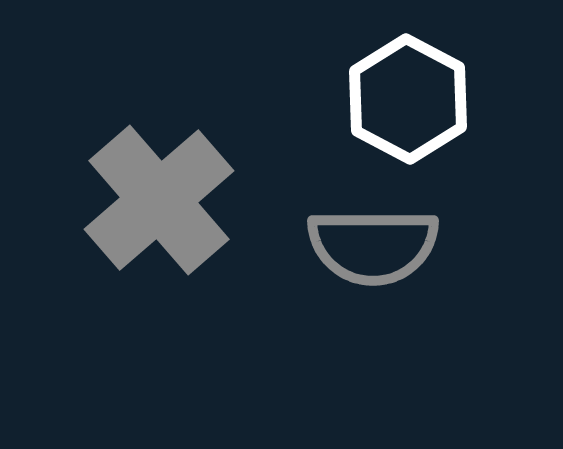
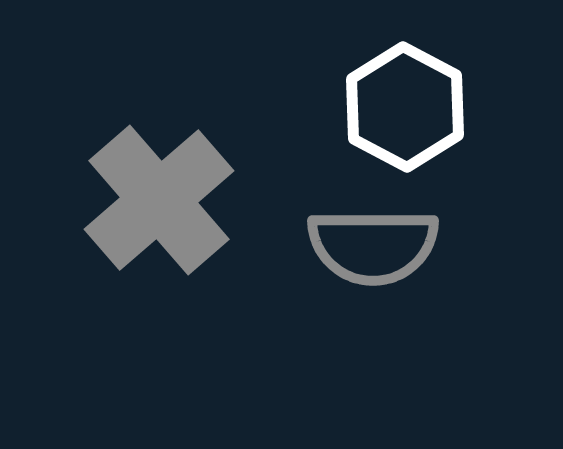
white hexagon: moved 3 px left, 8 px down
